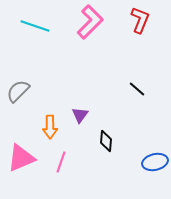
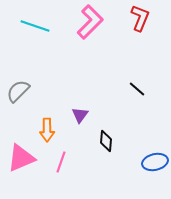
red L-shape: moved 2 px up
orange arrow: moved 3 px left, 3 px down
